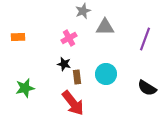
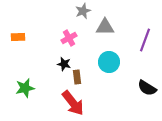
purple line: moved 1 px down
cyan circle: moved 3 px right, 12 px up
